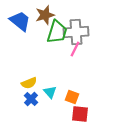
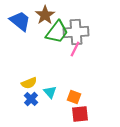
brown star: rotated 18 degrees counterclockwise
green trapezoid: rotated 20 degrees clockwise
orange square: moved 2 px right
red square: rotated 12 degrees counterclockwise
